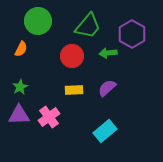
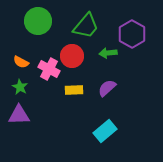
green trapezoid: moved 2 px left
orange semicircle: moved 13 px down; rotated 91 degrees clockwise
green star: rotated 14 degrees counterclockwise
pink cross: moved 48 px up; rotated 25 degrees counterclockwise
